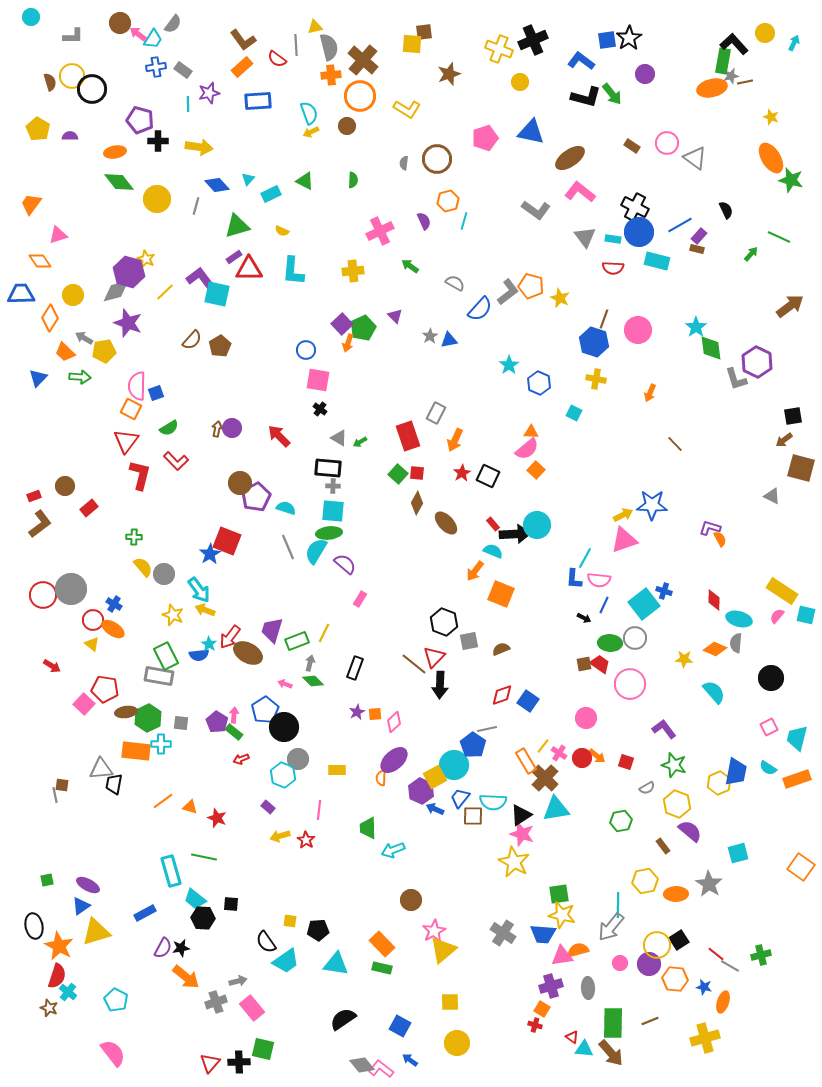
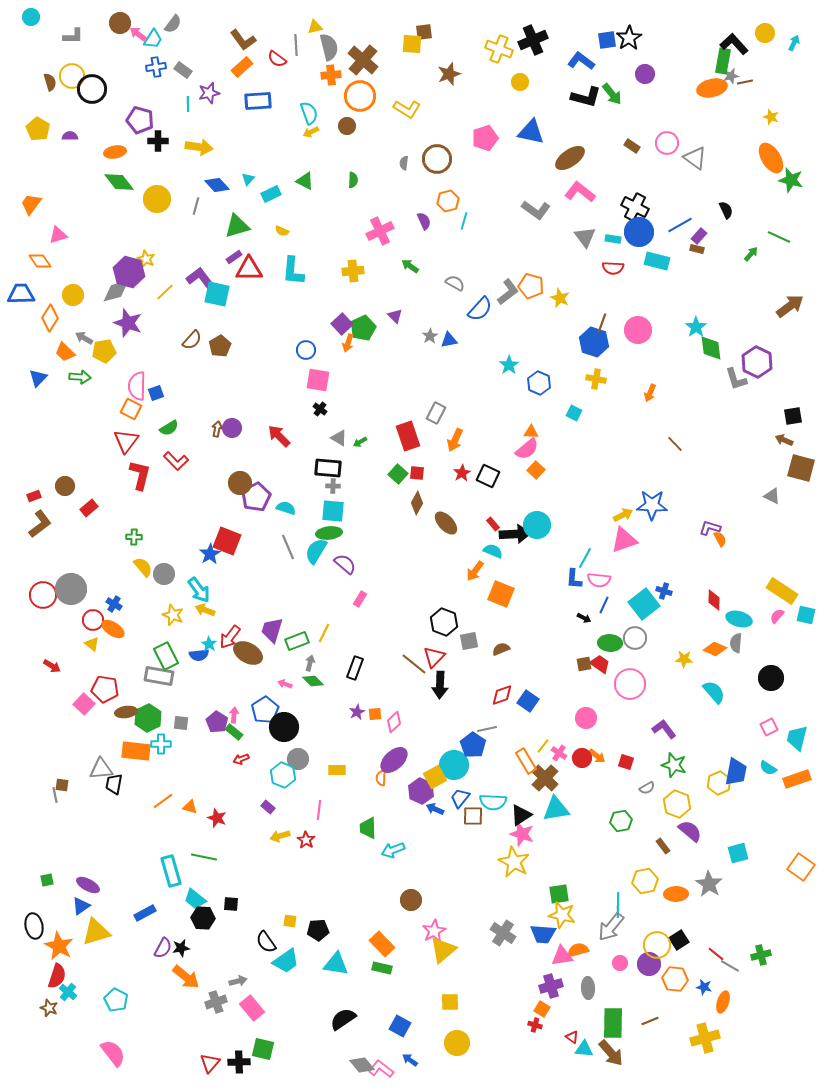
brown line at (604, 319): moved 2 px left, 4 px down
brown arrow at (784, 440): rotated 60 degrees clockwise
